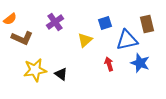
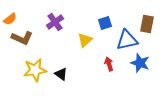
brown rectangle: rotated 24 degrees clockwise
